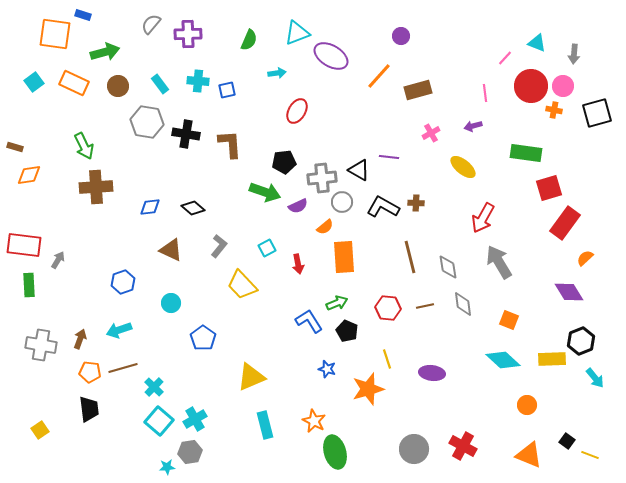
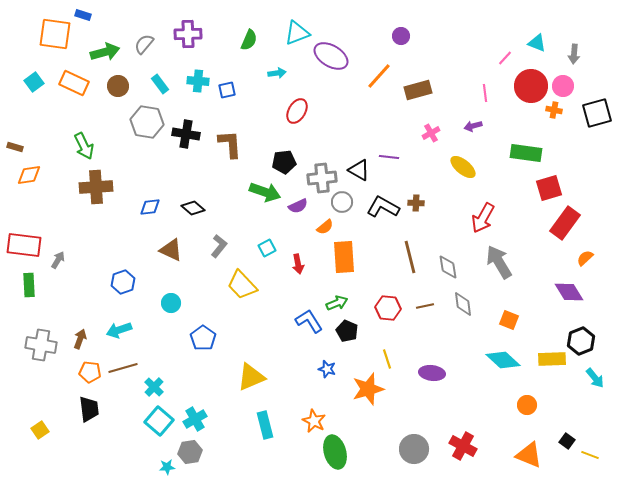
gray semicircle at (151, 24): moved 7 px left, 20 px down
